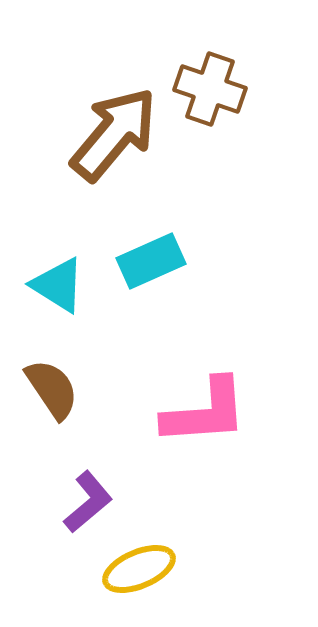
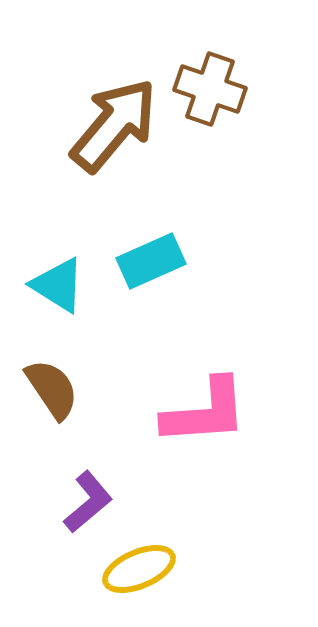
brown arrow: moved 9 px up
